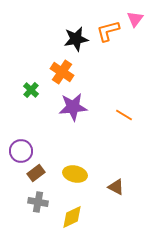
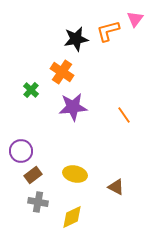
orange line: rotated 24 degrees clockwise
brown rectangle: moved 3 px left, 2 px down
